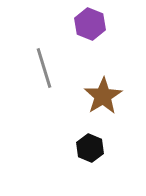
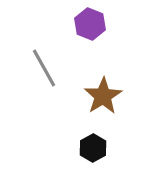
gray line: rotated 12 degrees counterclockwise
black hexagon: moved 3 px right; rotated 8 degrees clockwise
